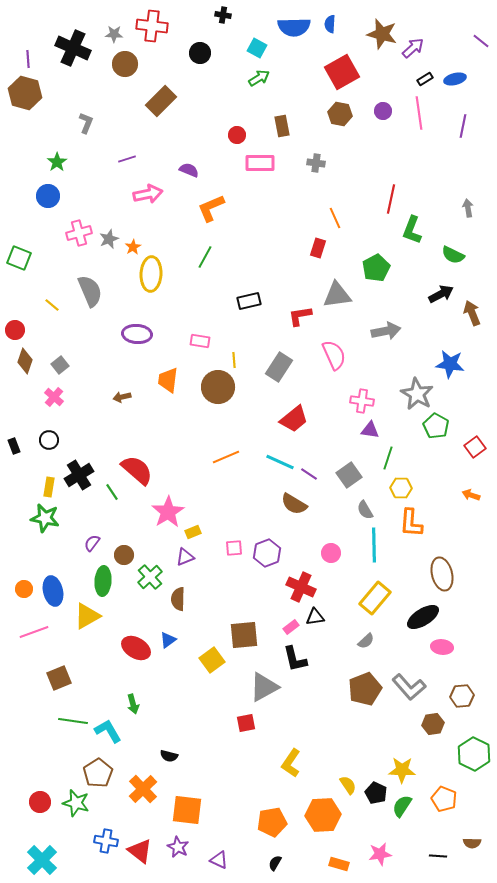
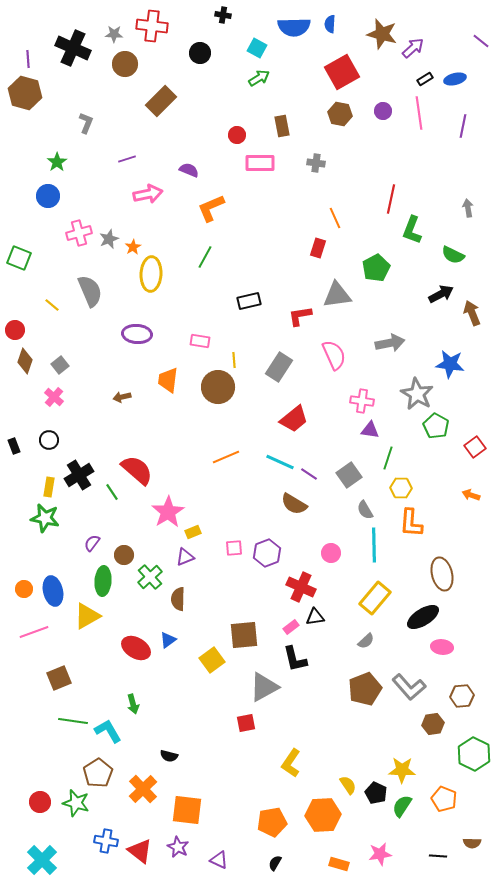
gray arrow at (386, 331): moved 4 px right, 12 px down
